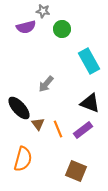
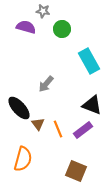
purple semicircle: rotated 150 degrees counterclockwise
black triangle: moved 2 px right, 2 px down
